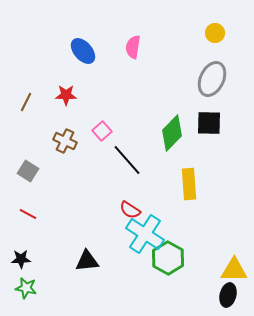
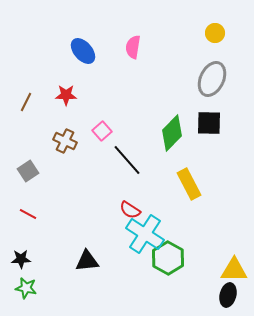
gray square: rotated 25 degrees clockwise
yellow rectangle: rotated 24 degrees counterclockwise
